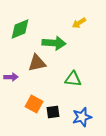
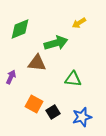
green arrow: moved 2 px right; rotated 20 degrees counterclockwise
brown triangle: rotated 18 degrees clockwise
purple arrow: rotated 64 degrees counterclockwise
black square: rotated 24 degrees counterclockwise
